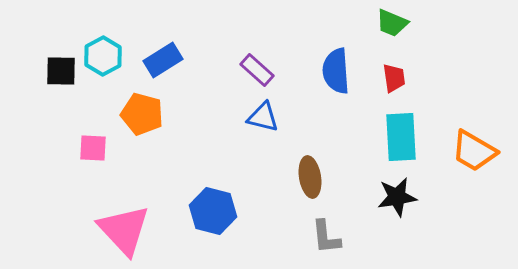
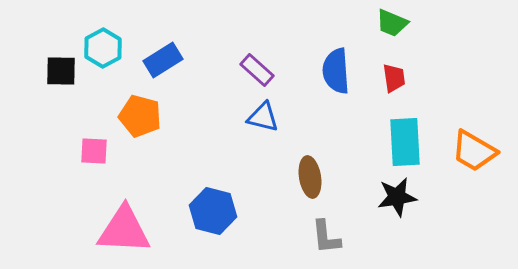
cyan hexagon: moved 8 px up
orange pentagon: moved 2 px left, 2 px down
cyan rectangle: moved 4 px right, 5 px down
pink square: moved 1 px right, 3 px down
pink triangle: rotated 44 degrees counterclockwise
